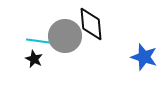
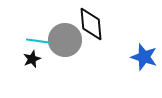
gray circle: moved 4 px down
black star: moved 2 px left; rotated 24 degrees clockwise
